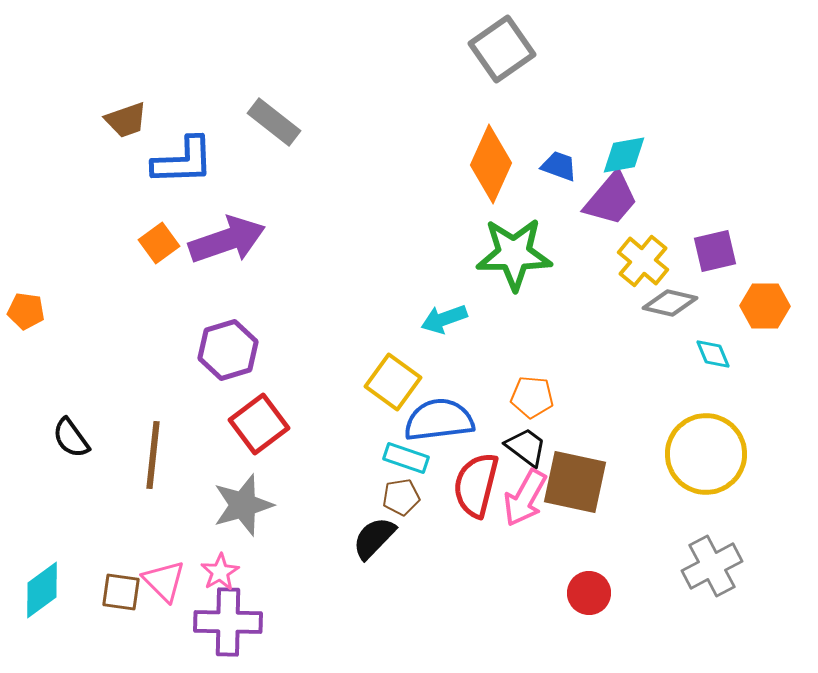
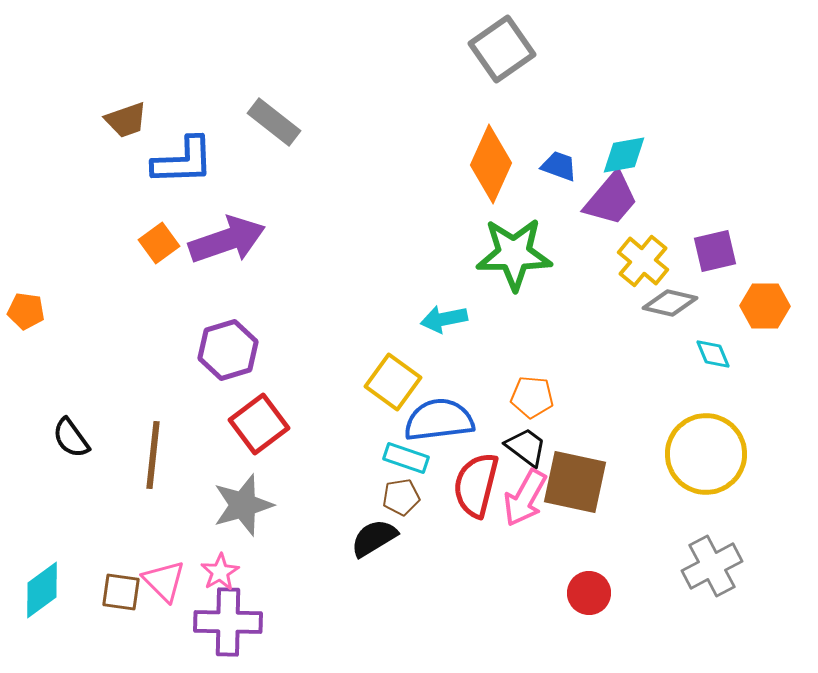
cyan arrow at (444, 319): rotated 9 degrees clockwise
black semicircle at (374, 538): rotated 15 degrees clockwise
